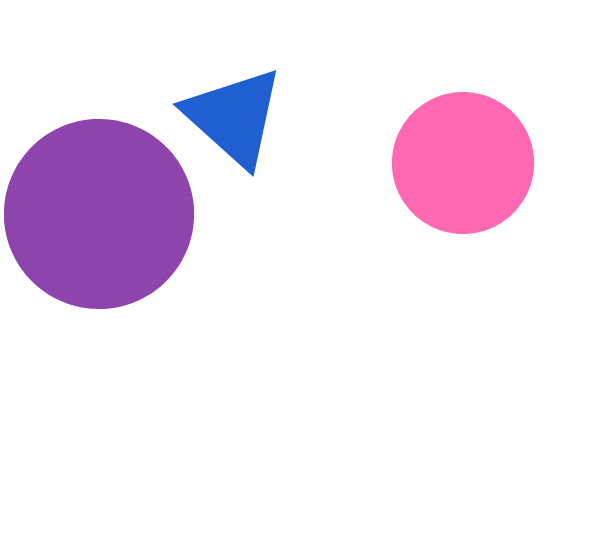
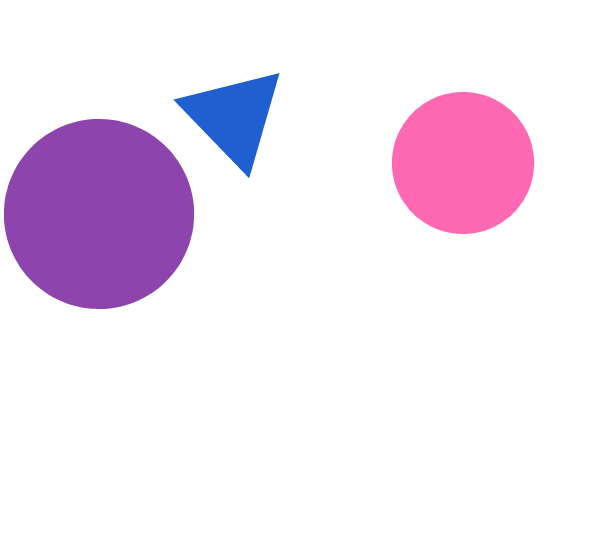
blue triangle: rotated 4 degrees clockwise
